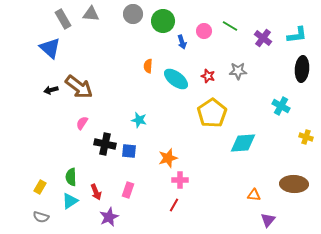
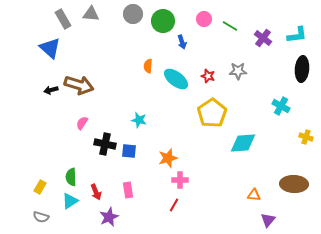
pink circle: moved 12 px up
brown arrow: moved 2 px up; rotated 20 degrees counterclockwise
pink rectangle: rotated 28 degrees counterclockwise
